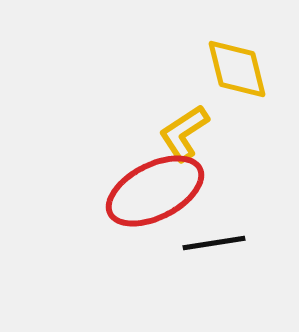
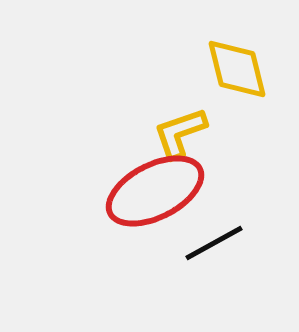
yellow L-shape: moved 4 px left; rotated 14 degrees clockwise
black line: rotated 20 degrees counterclockwise
